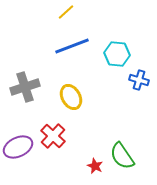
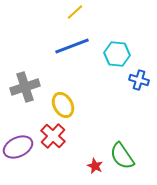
yellow line: moved 9 px right
yellow ellipse: moved 8 px left, 8 px down
